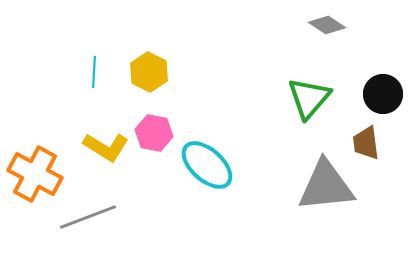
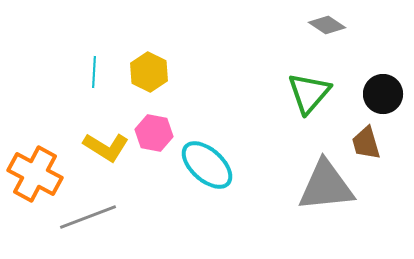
green triangle: moved 5 px up
brown trapezoid: rotated 9 degrees counterclockwise
